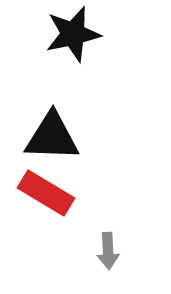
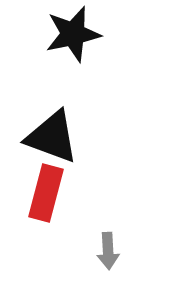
black triangle: rotated 18 degrees clockwise
red rectangle: rotated 74 degrees clockwise
